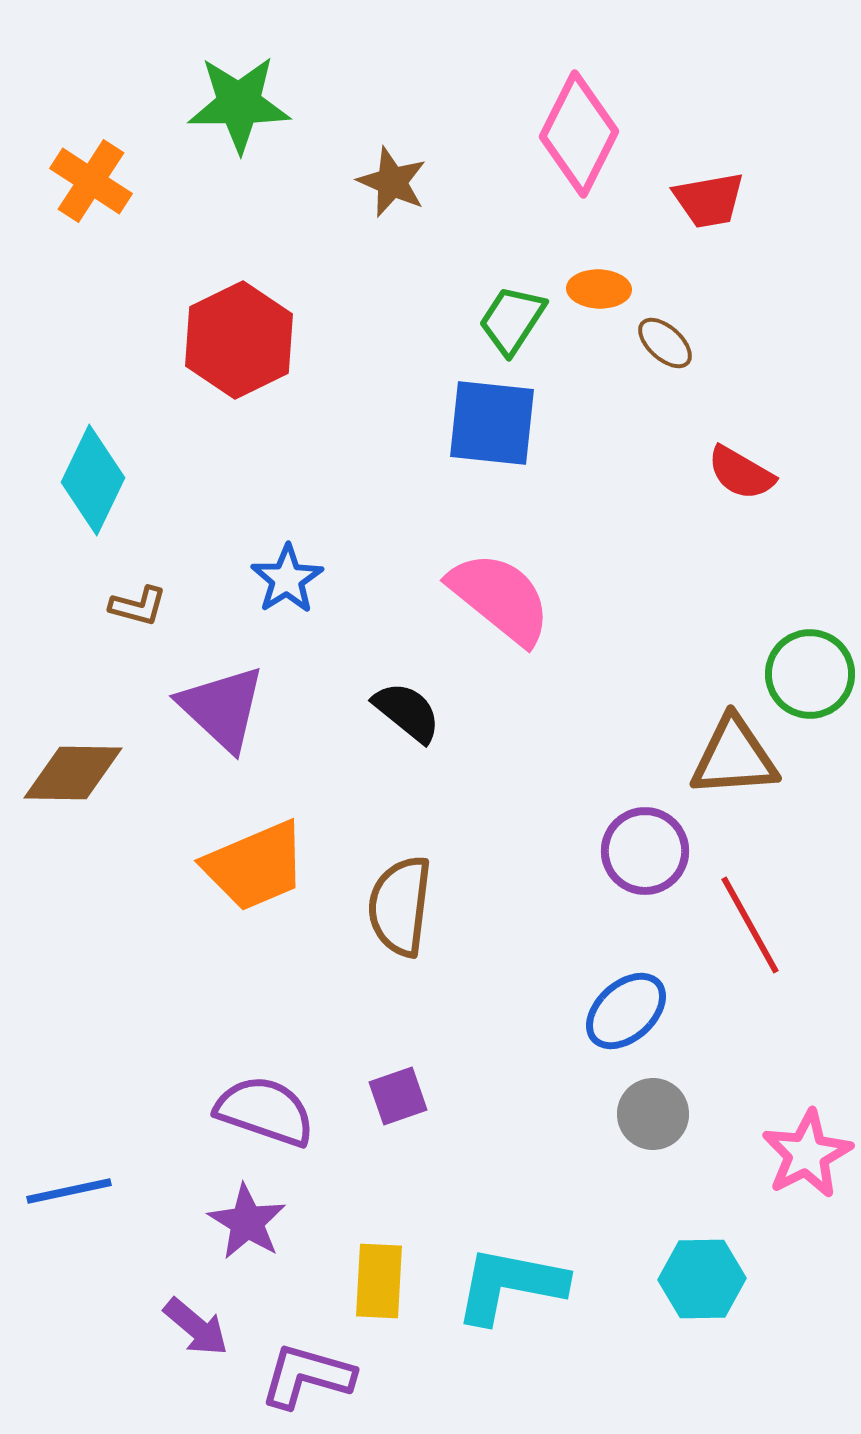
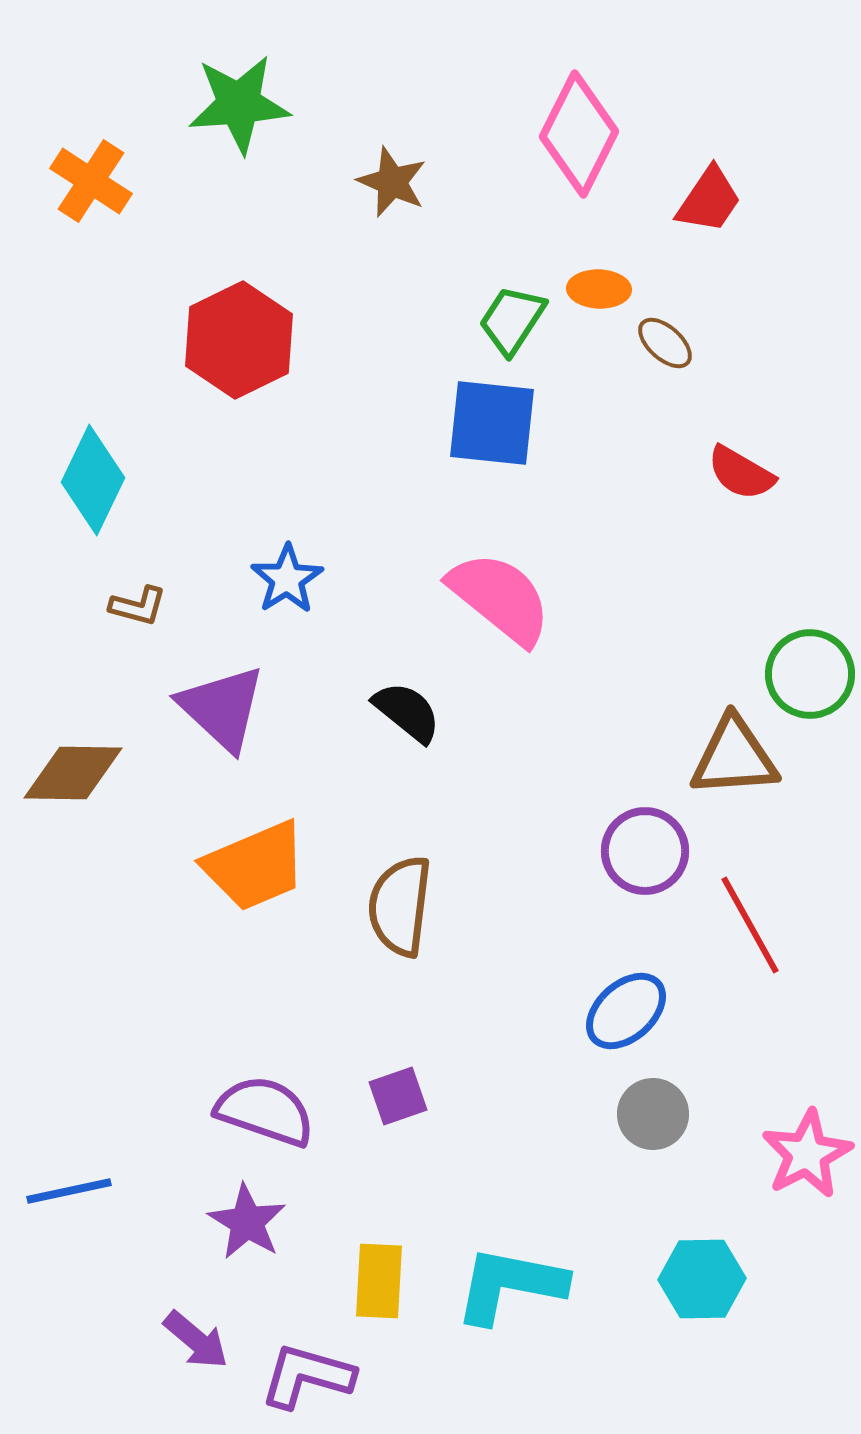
green star: rotated 4 degrees counterclockwise
red trapezoid: rotated 46 degrees counterclockwise
purple arrow: moved 13 px down
